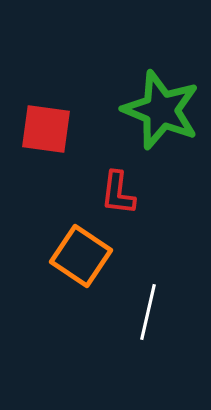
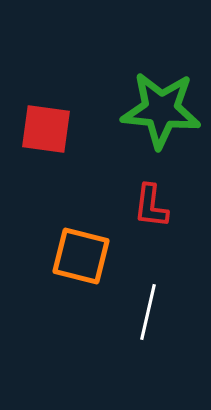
green star: rotated 16 degrees counterclockwise
red L-shape: moved 33 px right, 13 px down
orange square: rotated 20 degrees counterclockwise
